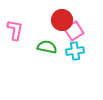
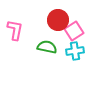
red circle: moved 4 px left
